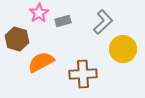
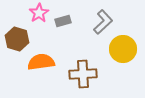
orange semicircle: rotated 20 degrees clockwise
